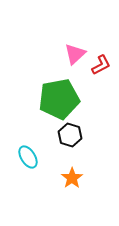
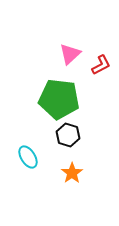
pink triangle: moved 5 px left
green pentagon: rotated 18 degrees clockwise
black hexagon: moved 2 px left
orange star: moved 5 px up
